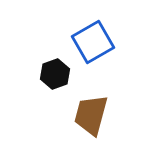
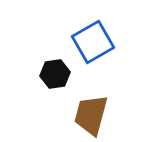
black hexagon: rotated 12 degrees clockwise
